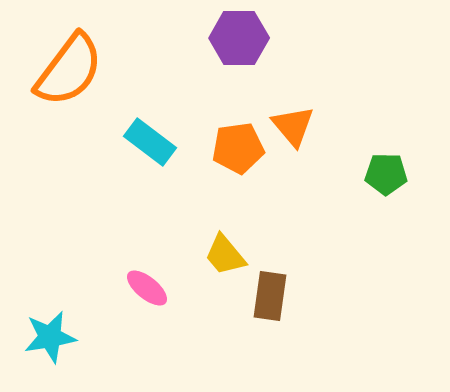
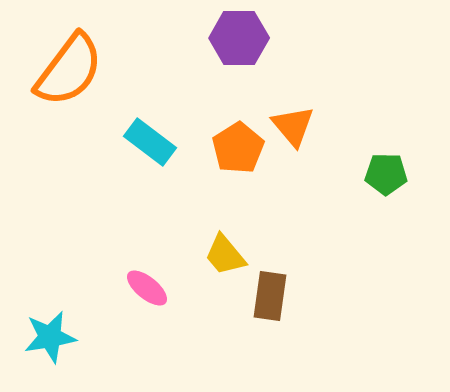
orange pentagon: rotated 24 degrees counterclockwise
